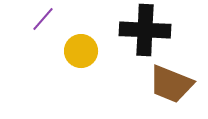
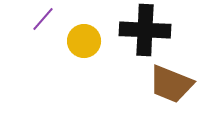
yellow circle: moved 3 px right, 10 px up
